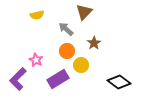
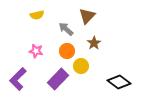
brown triangle: moved 3 px right, 4 px down
pink star: moved 9 px up; rotated 16 degrees counterclockwise
yellow circle: moved 1 px down
purple rectangle: rotated 15 degrees counterclockwise
